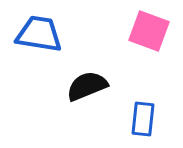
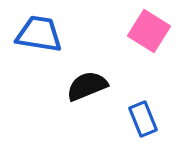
pink square: rotated 12 degrees clockwise
blue rectangle: rotated 28 degrees counterclockwise
